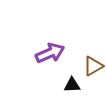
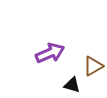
black triangle: rotated 18 degrees clockwise
